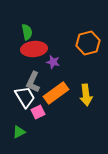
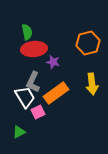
yellow arrow: moved 6 px right, 11 px up
